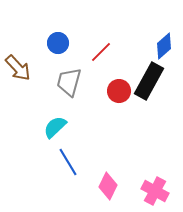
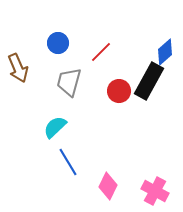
blue diamond: moved 1 px right, 6 px down
brown arrow: rotated 20 degrees clockwise
